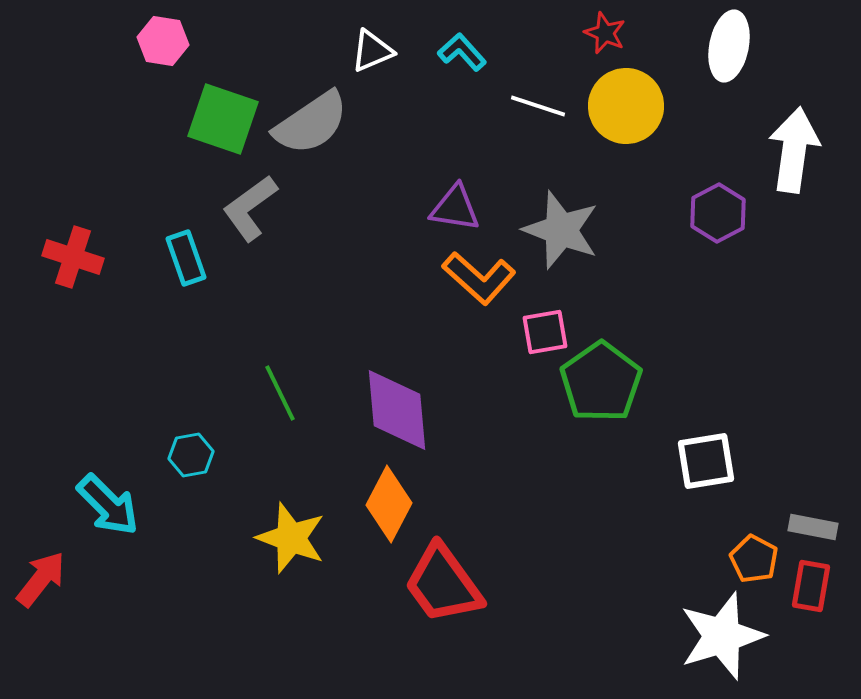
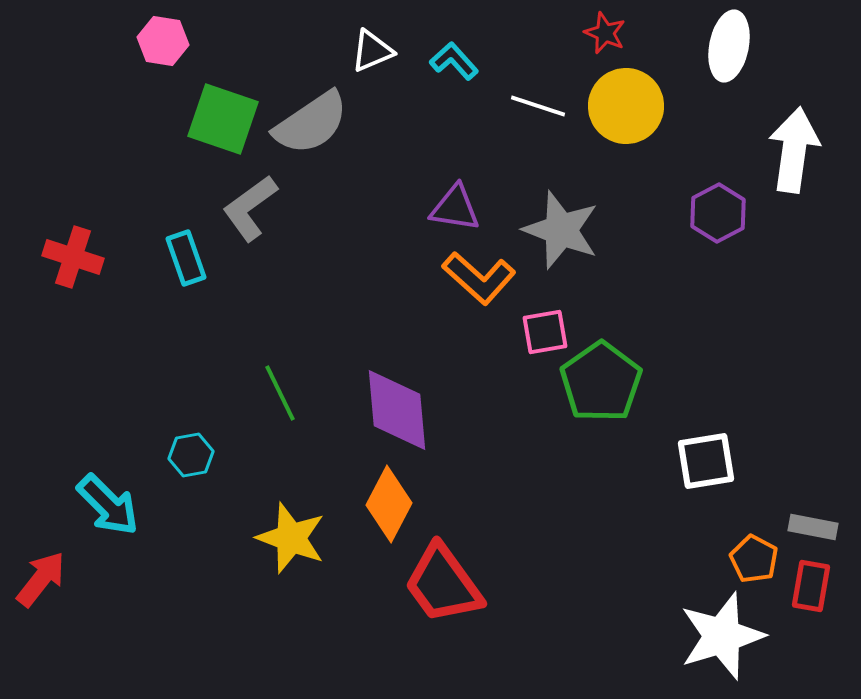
cyan L-shape: moved 8 px left, 9 px down
